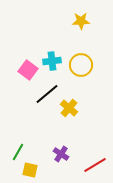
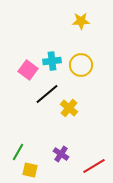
red line: moved 1 px left, 1 px down
